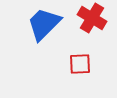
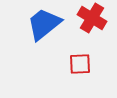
blue trapezoid: rotated 6 degrees clockwise
